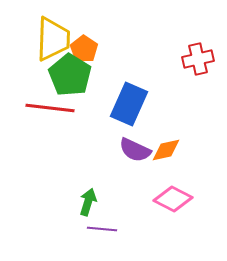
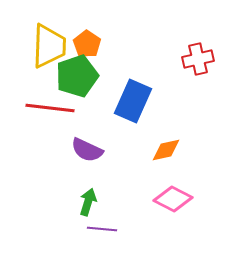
yellow trapezoid: moved 4 px left, 7 px down
orange pentagon: moved 3 px right, 5 px up
green pentagon: moved 7 px right, 1 px down; rotated 21 degrees clockwise
blue rectangle: moved 4 px right, 3 px up
purple semicircle: moved 48 px left
